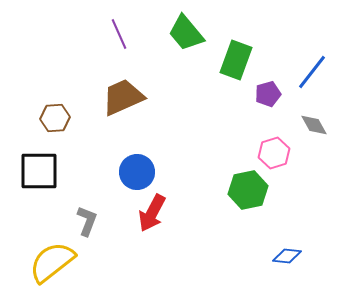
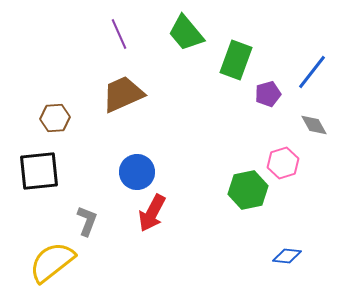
brown trapezoid: moved 3 px up
pink hexagon: moved 9 px right, 10 px down
black square: rotated 6 degrees counterclockwise
